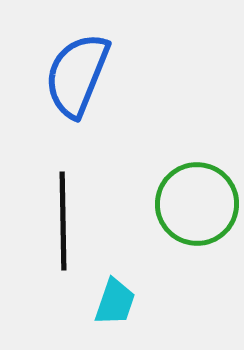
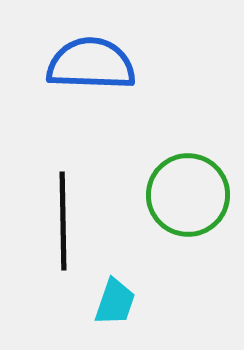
blue semicircle: moved 14 px right, 11 px up; rotated 70 degrees clockwise
green circle: moved 9 px left, 9 px up
